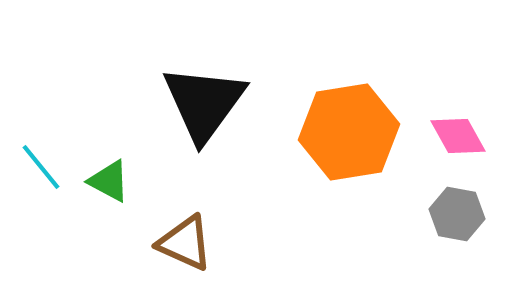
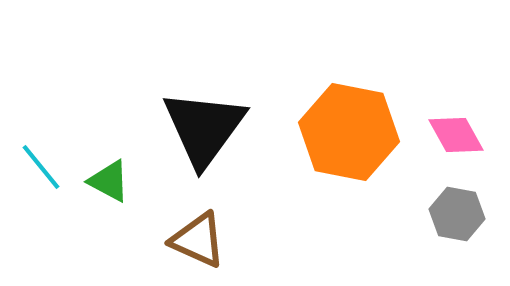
black triangle: moved 25 px down
orange hexagon: rotated 20 degrees clockwise
pink diamond: moved 2 px left, 1 px up
brown triangle: moved 13 px right, 3 px up
